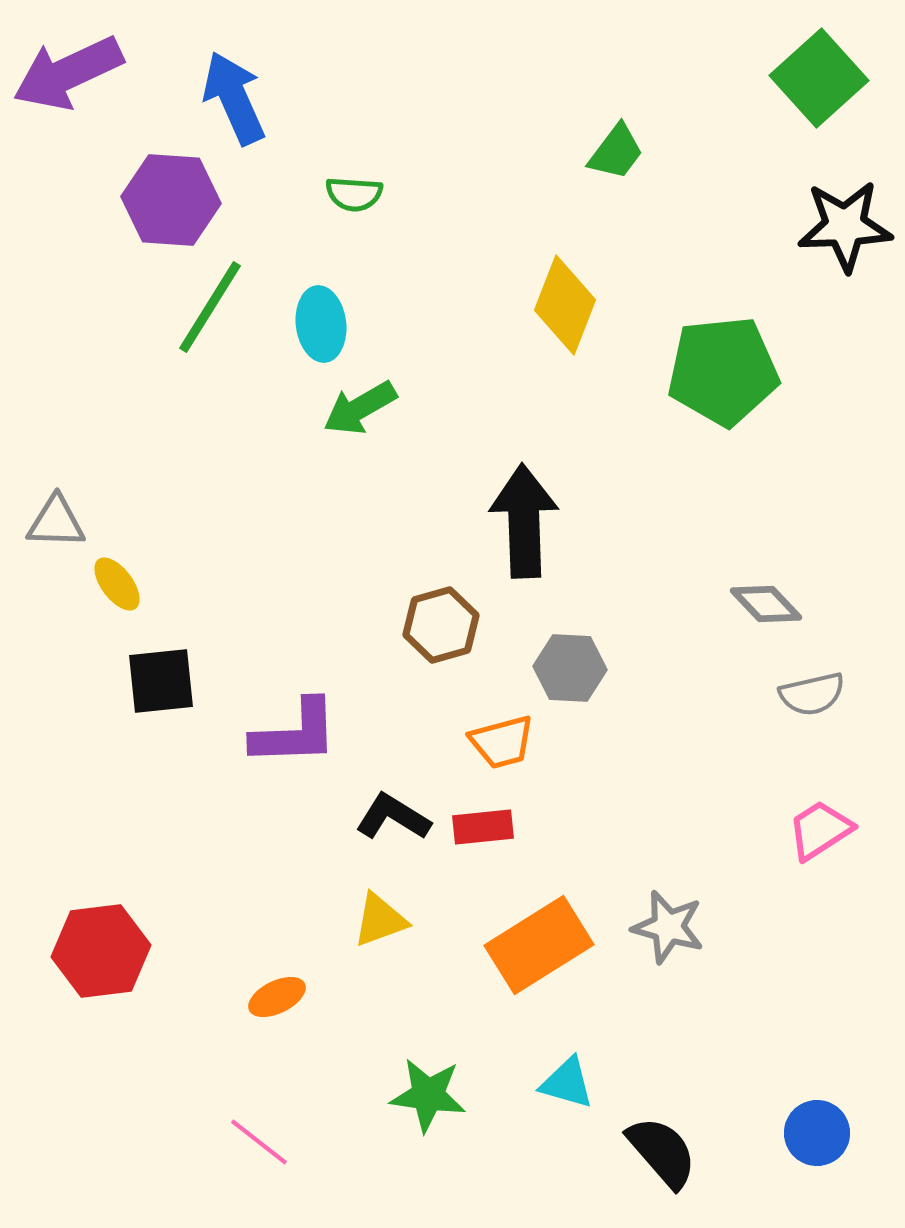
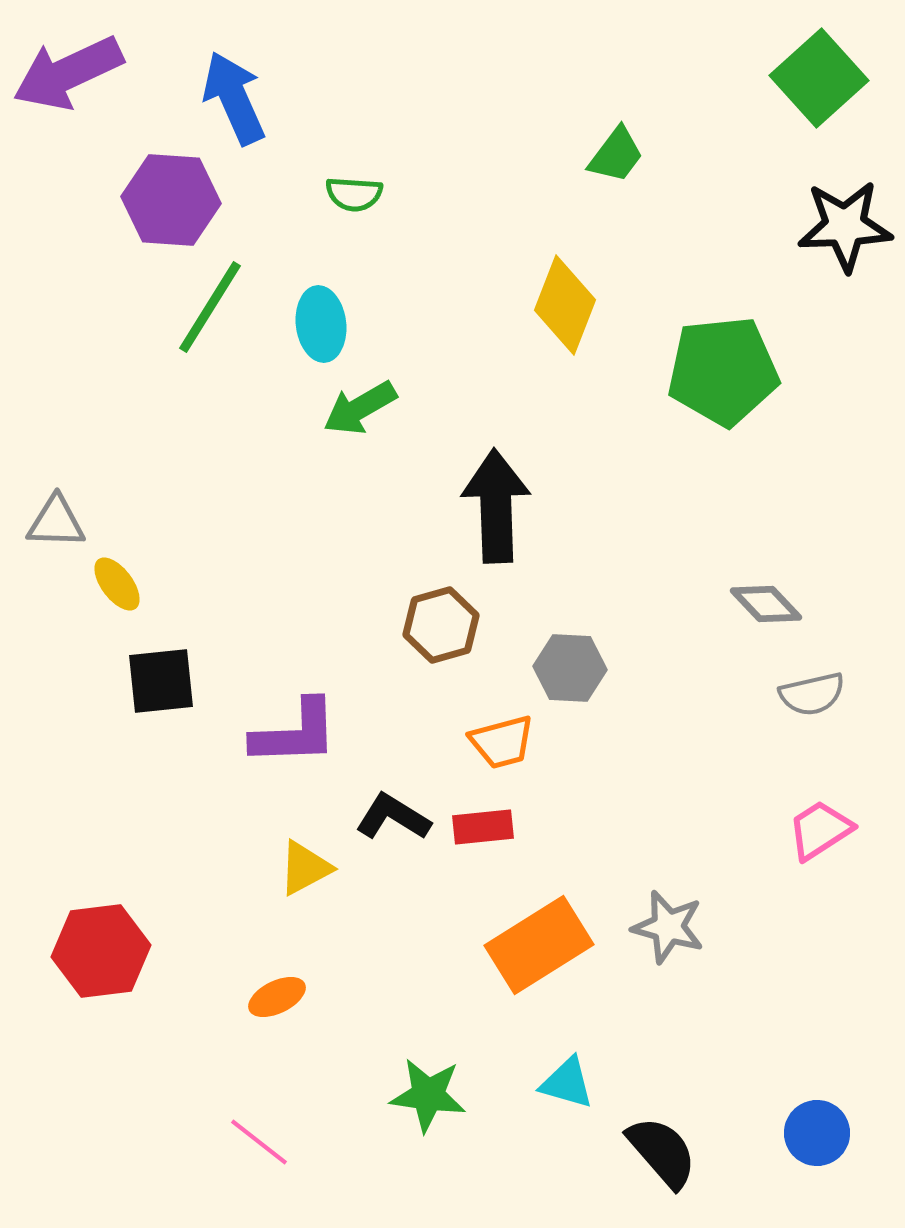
green trapezoid: moved 3 px down
black arrow: moved 28 px left, 15 px up
yellow triangle: moved 75 px left, 52 px up; rotated 8 degrees counterclockwise
